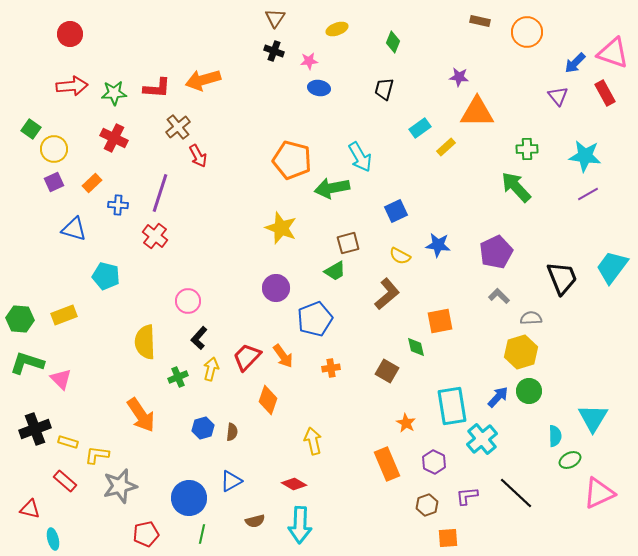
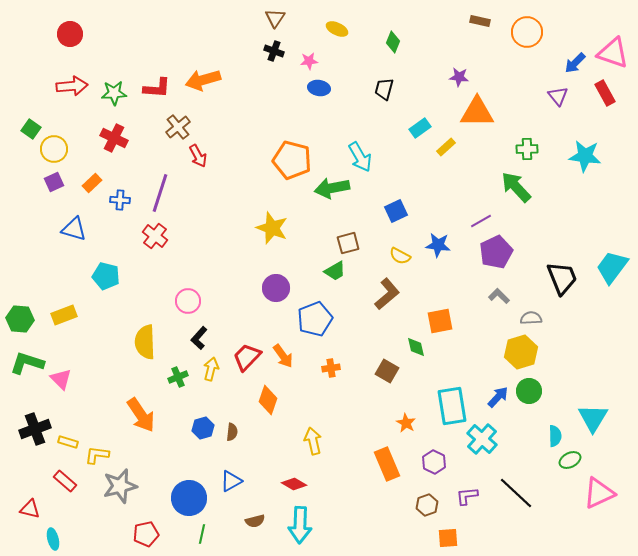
yellow ellipse at (337, 29): rotated 45 degrees clockwise
purple line at (588, 194): moved 107 px left, 27 px down
blue cross at (118, 205): moved 2 px right, 5 px up
yellow star at (281, 228): moved 9 px left
cyan cross at (482, 439): rotated 8 degrees counterclockwise
